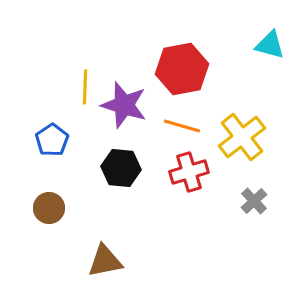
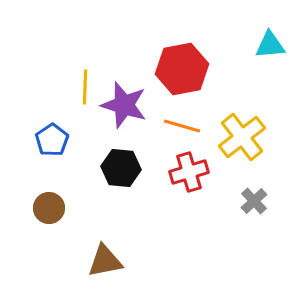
cyan triangle: rotated 20 degrees counterclockwise
